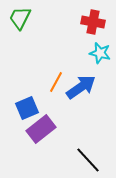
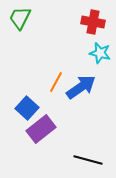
blue square: rotated 25 degrees counterclockwise
black line: rotated 32 degrees counterclockwise
